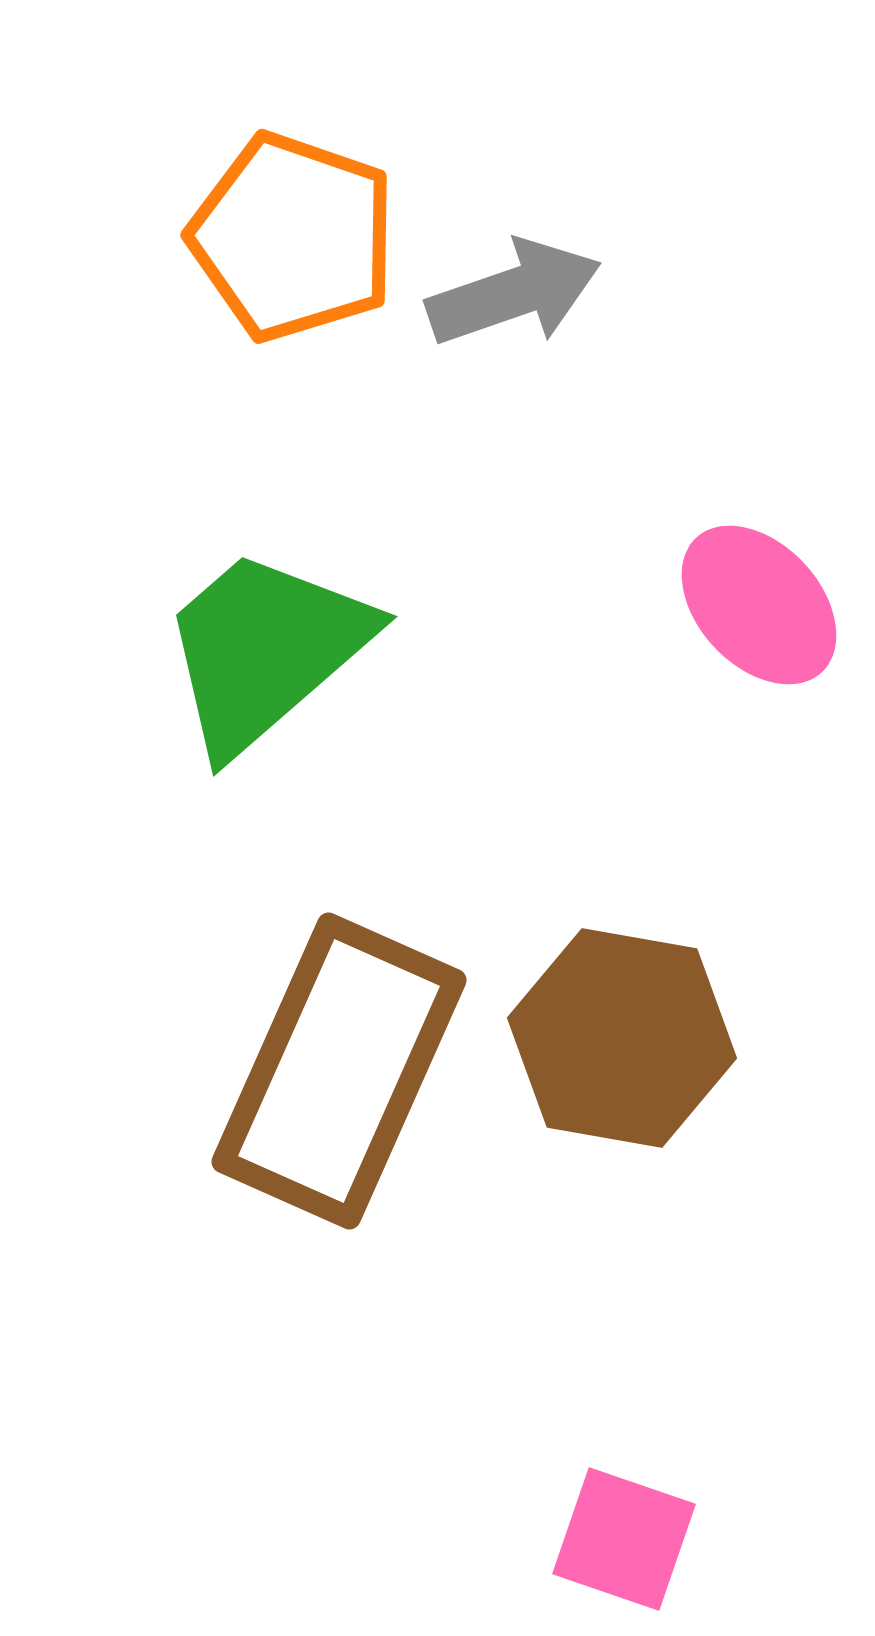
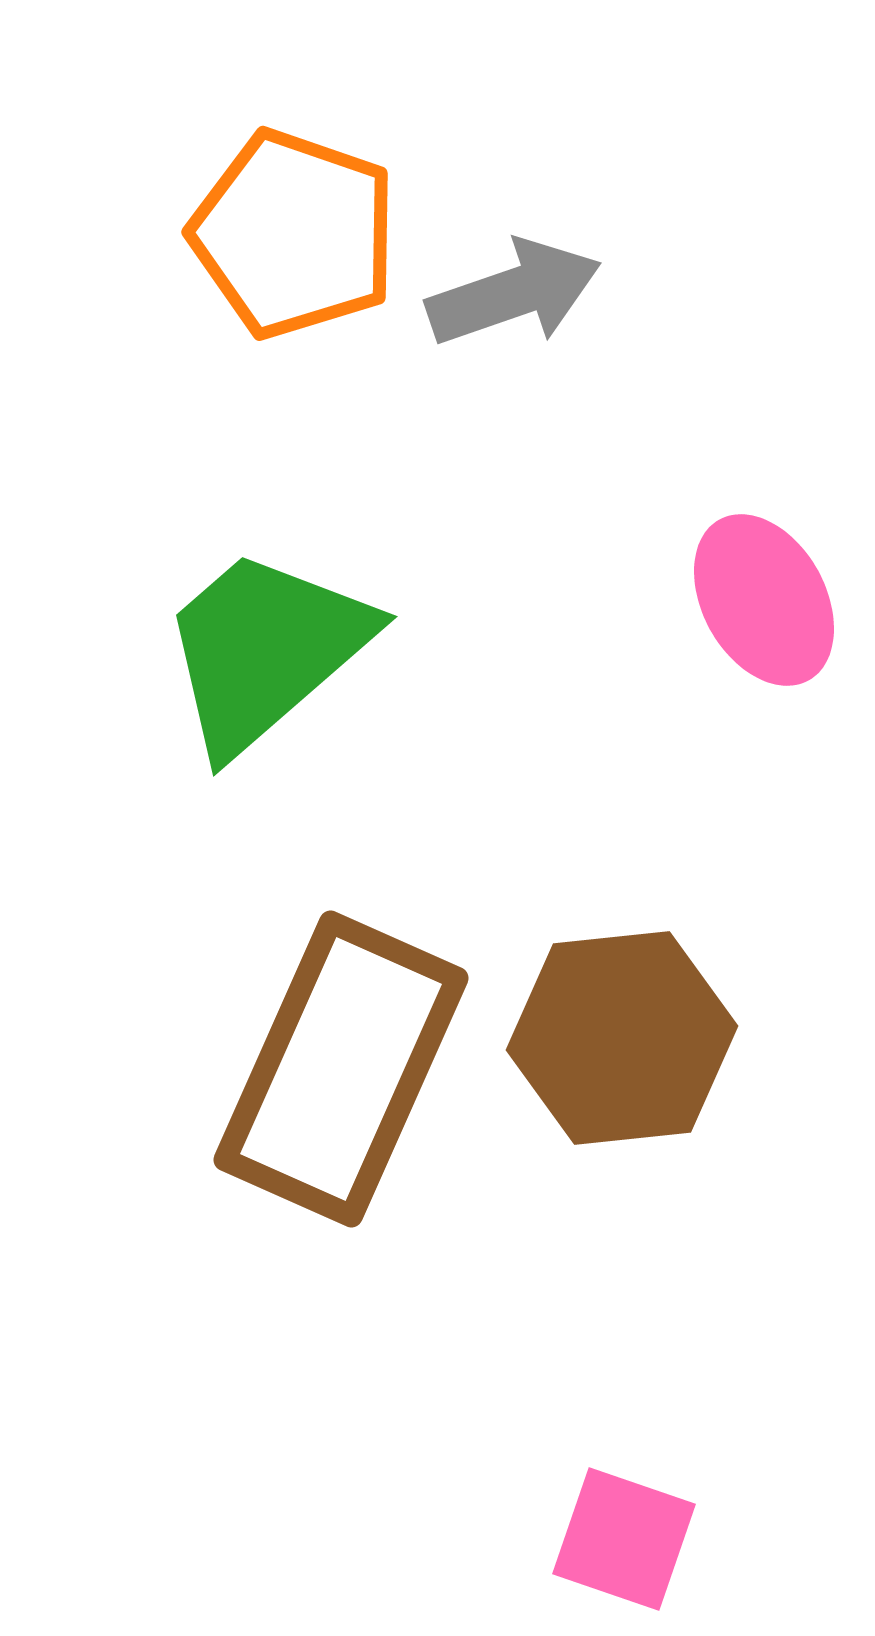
orange pentagon: moved 1 px right, 3 px up
pink ellipse: moved 5 px right, 5 px up; rotated 14 degrees clockwise
brown hexagon: rotated 16 degrees counterclockwise
brown rectangle: moved 2 px right, 2 px up
